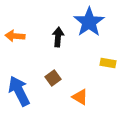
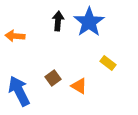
black arrow: moved 16 px up
yellow rectangle: rotated 28 degrees clockwise
orange triangle: moved 1 px left, 11 px up
